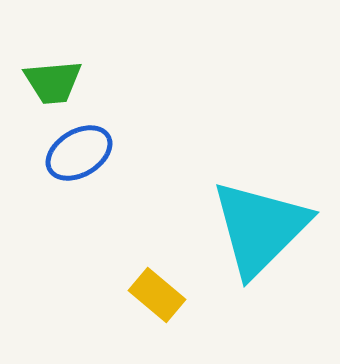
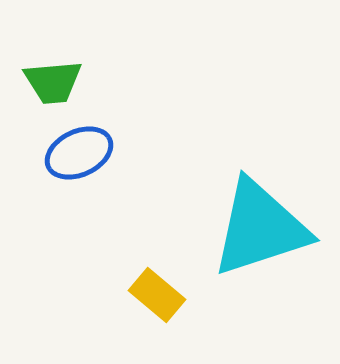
blue ellipse: rotated 6 degrees clockwise
cyan triangle: rotated 27 degrees clockwise
